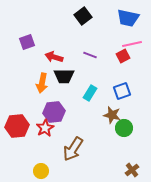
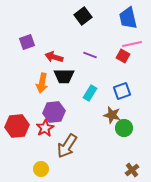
blue trapezoid: rotated 65 degrees clockwise
red square: rotated 32 degrees counterclockwise
brown arrow: moved 6 px left, 3 px up
yellow circle: moved 2 px up
